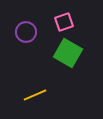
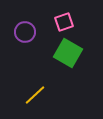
purple circle: moved 1 px left
yellow line: rotated 20 degrees counterclockwise
